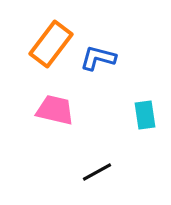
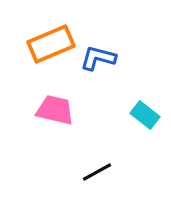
orange rectangle: rotated 30 degrees clockwise
cyan rectangle: rotated 44 degrees counterclockwise
